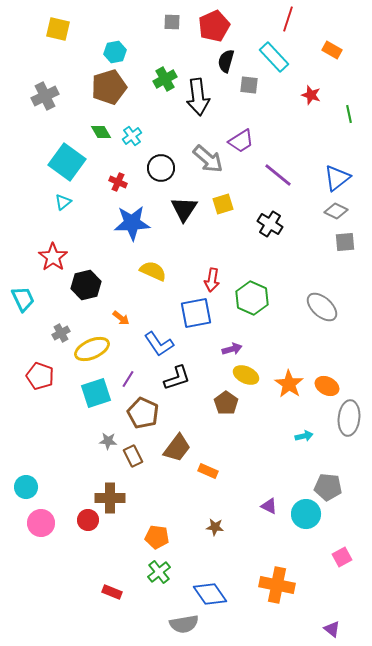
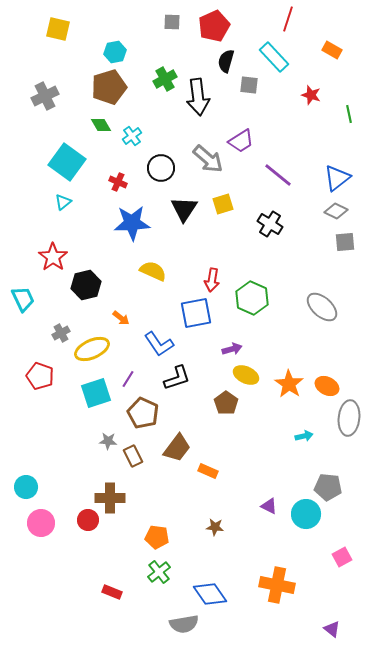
green diamond at (101, 132): moved 7 px up
